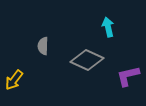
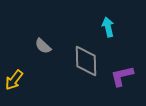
gray semicircle: rotated 48 degrees counterclockwise
gray diamond: moved 1 px left, 1 px down; rotated 64 degrees clockwise
purple L-shape: moved 6 px left
